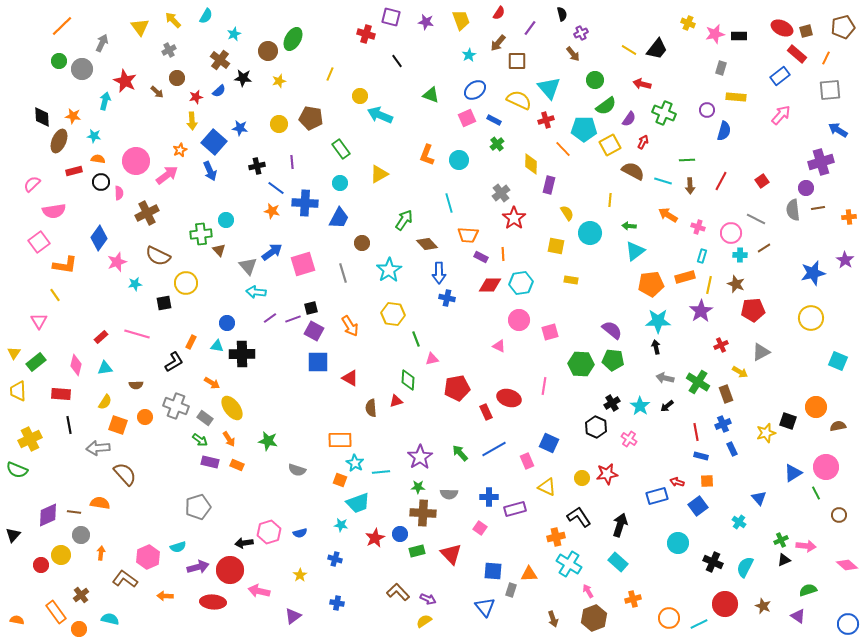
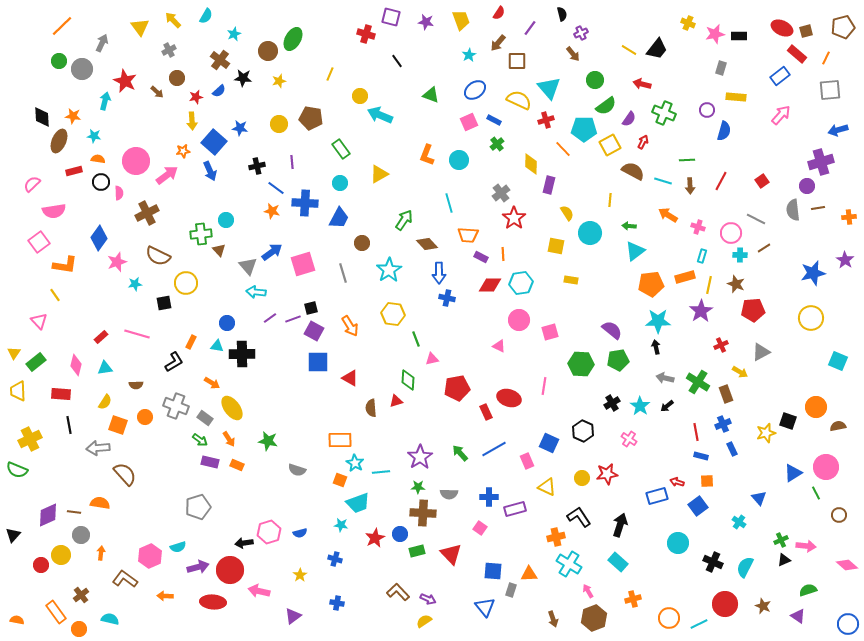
pink square at (467, 118): moved 2 px right, 4 px down
blue arrow at (838, 130): rotated 48 degrees counterclockwise
orange star at (180, 150): moved 3 px right, 1 px down; rotated 16 degrees clockwise
purple circle at (806, 188): moved 1 px right, 2 px up
pink triangle at (39, 321): rotated 12 degrees counterclockwise
green pentagon at (613, 360): moved 5 px right; rotated 15 degrees counterclockwise
black hexagon at (596, 427): moved 13 px left, 4 px down
pink hexagon at (148, 557): moved 2 px right, 1 px up
